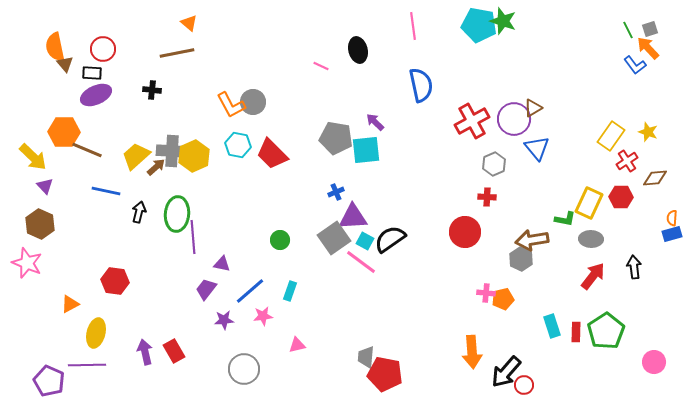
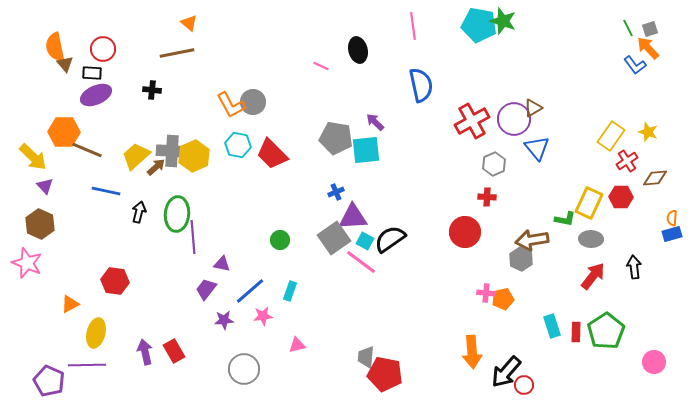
green line at (628, 30): moved 2 px up
